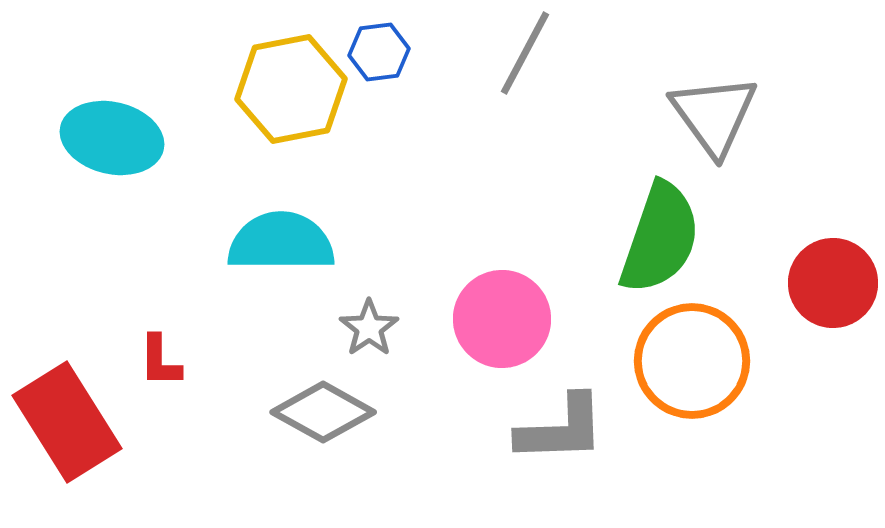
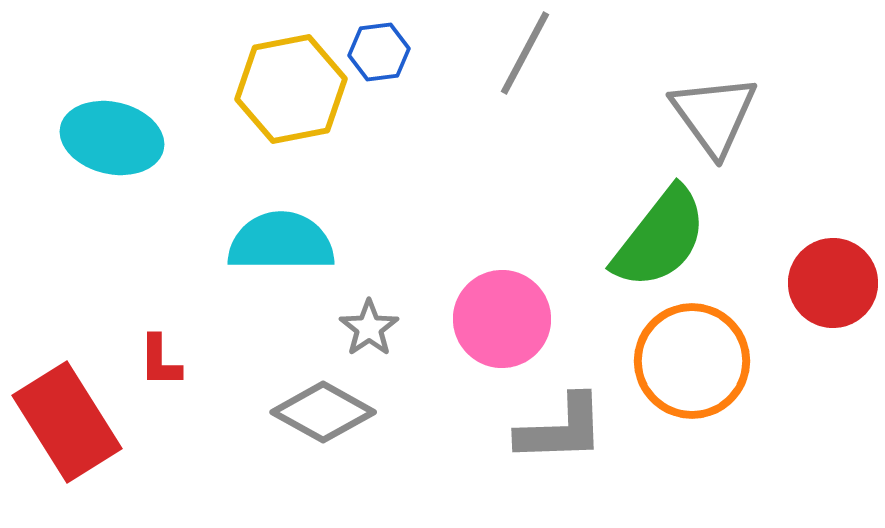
green semicircle: rotated 19 degrees clockwise
